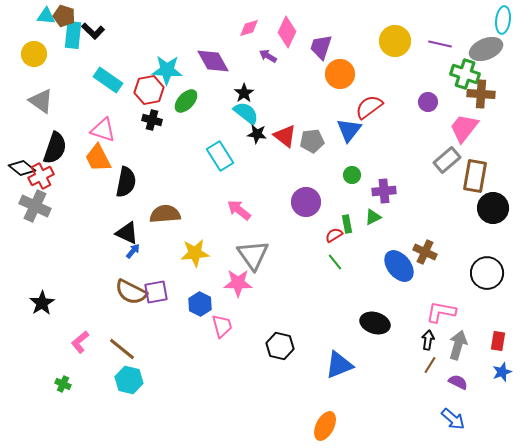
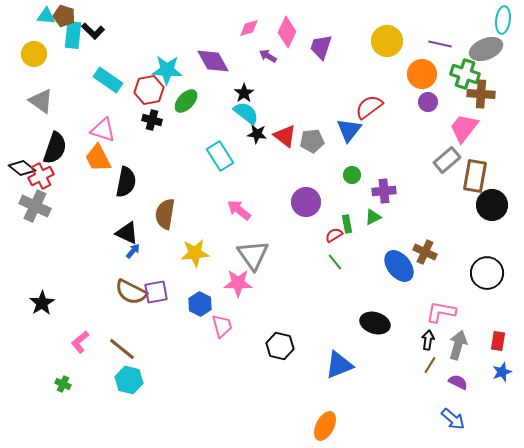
yellow circle at (395, 41): moved 8 px left
orange circle at (340, 74): moved 82 px right
black circle at (493, 208): moved 1 px left, 3 px up
brown semicircle at (165, 214): rotated 76 degrees counterclockwise
